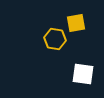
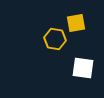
white square: moved 6 px up
